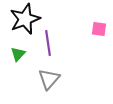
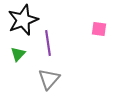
black star: moved 2 px left, 1 px down
